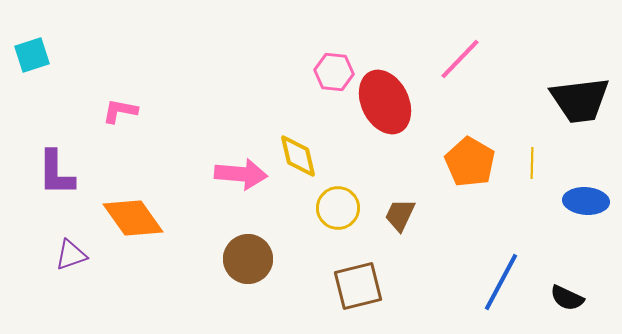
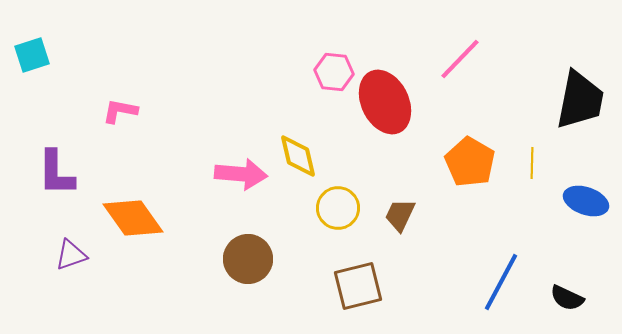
black trapezoid: rotated 72 degrees counterclockwise
blue ellipse: rotated 15 degrees clockwise
